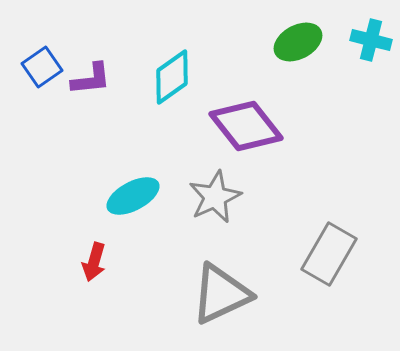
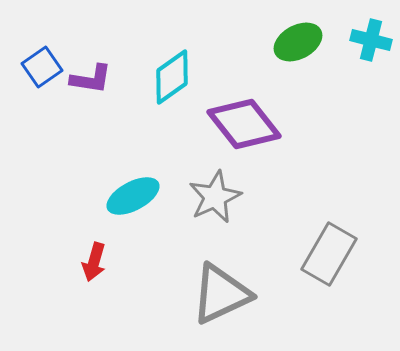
purple L-shape: rotated 15 degrees clockwise
purple diamond: moved 2 px left, 2 px up
